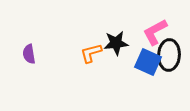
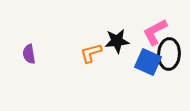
black star: moved 1 px right, 2 px up
black ellipse: moved 1 px up
